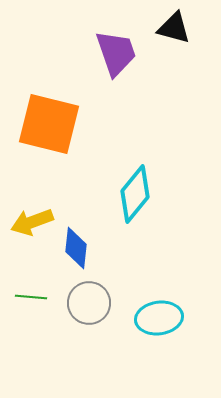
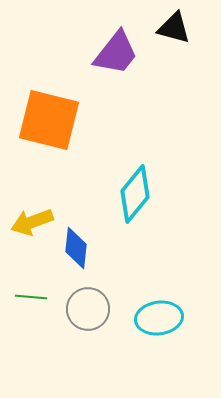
purple trapezoid: rotated 57 degrees clockwise
orange square: moved 4 px up
gray circle: moved 1 px left, 6 px down
